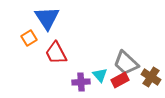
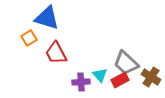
blue triangle: rotated 40 degrees counterclockwise
